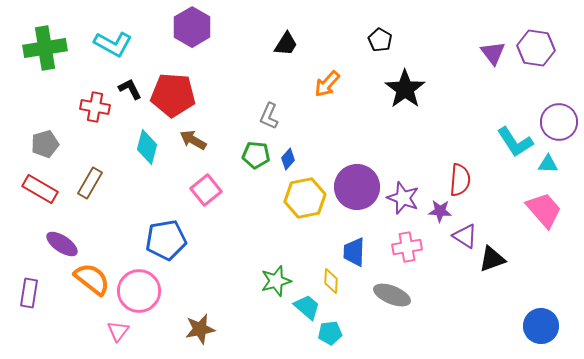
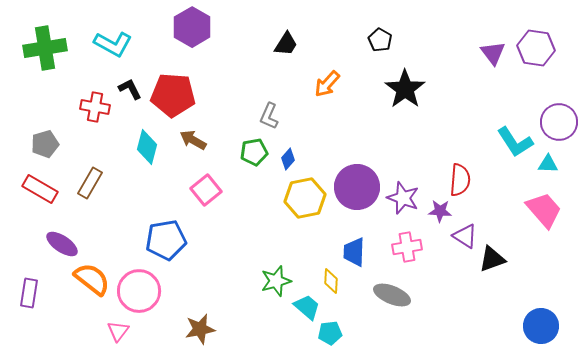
green pentagon at (256, 155): moved 2 px left, 3 px up; rotated 16 degrees counterclockwise
